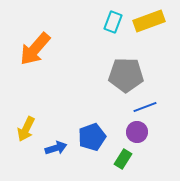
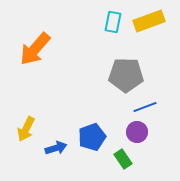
cyan rectangle: rotated 10 degrees counterclockwise
green rectangle: rotated 66 degrees counterclockwise
